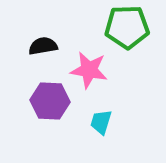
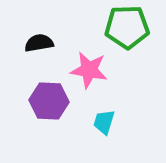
black semicircle: moved 4 px left, 3 px up
purple hexagon: moved 1 px left
cyan trapezoid: moved 3 px right
